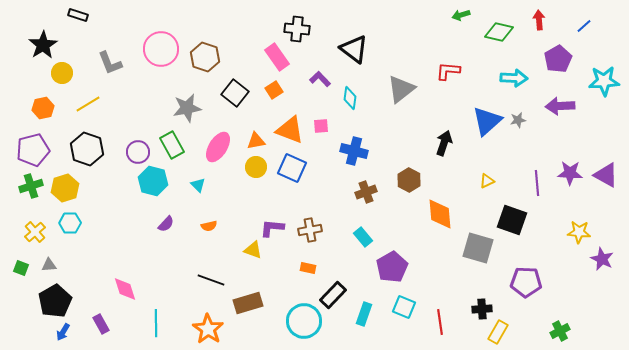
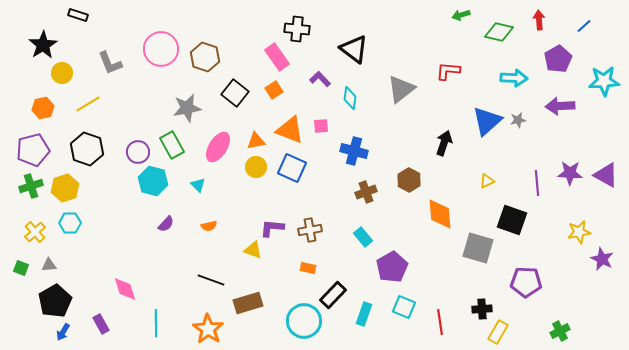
yellow star at (579, 232): rotated 15 degrees counterclockwise
